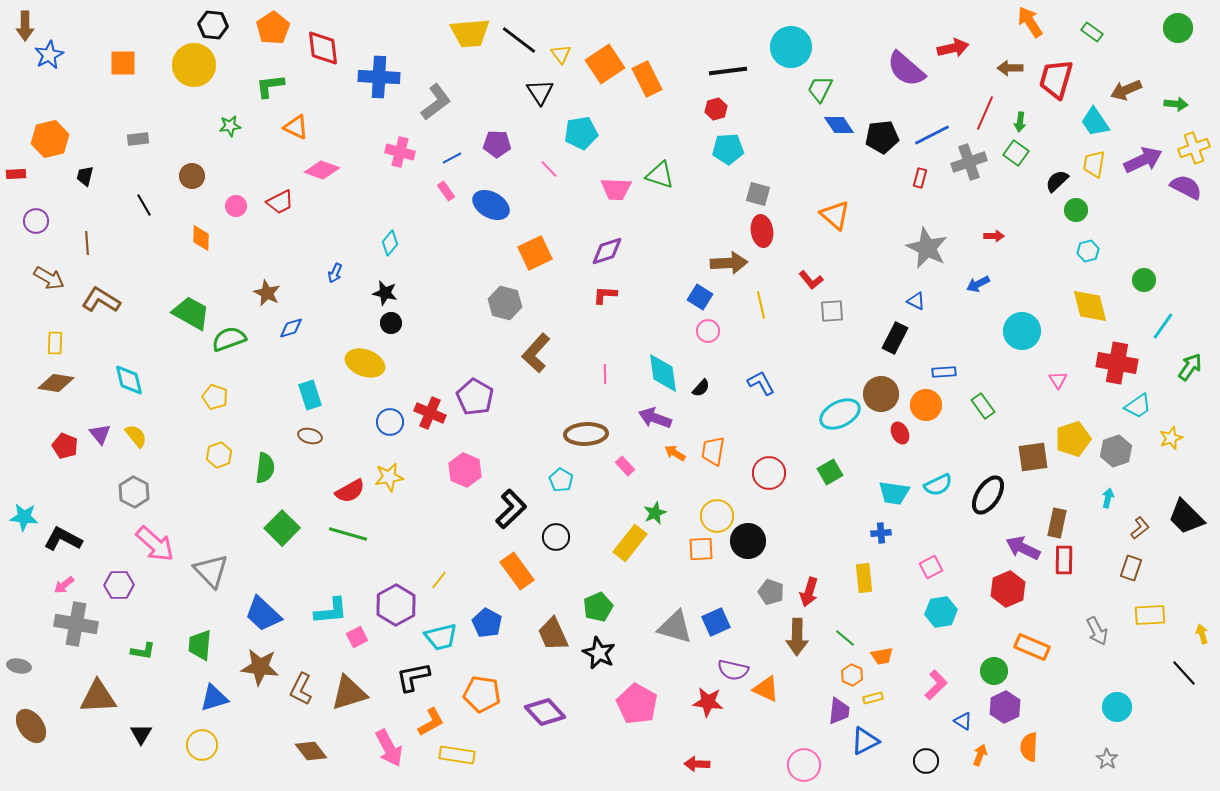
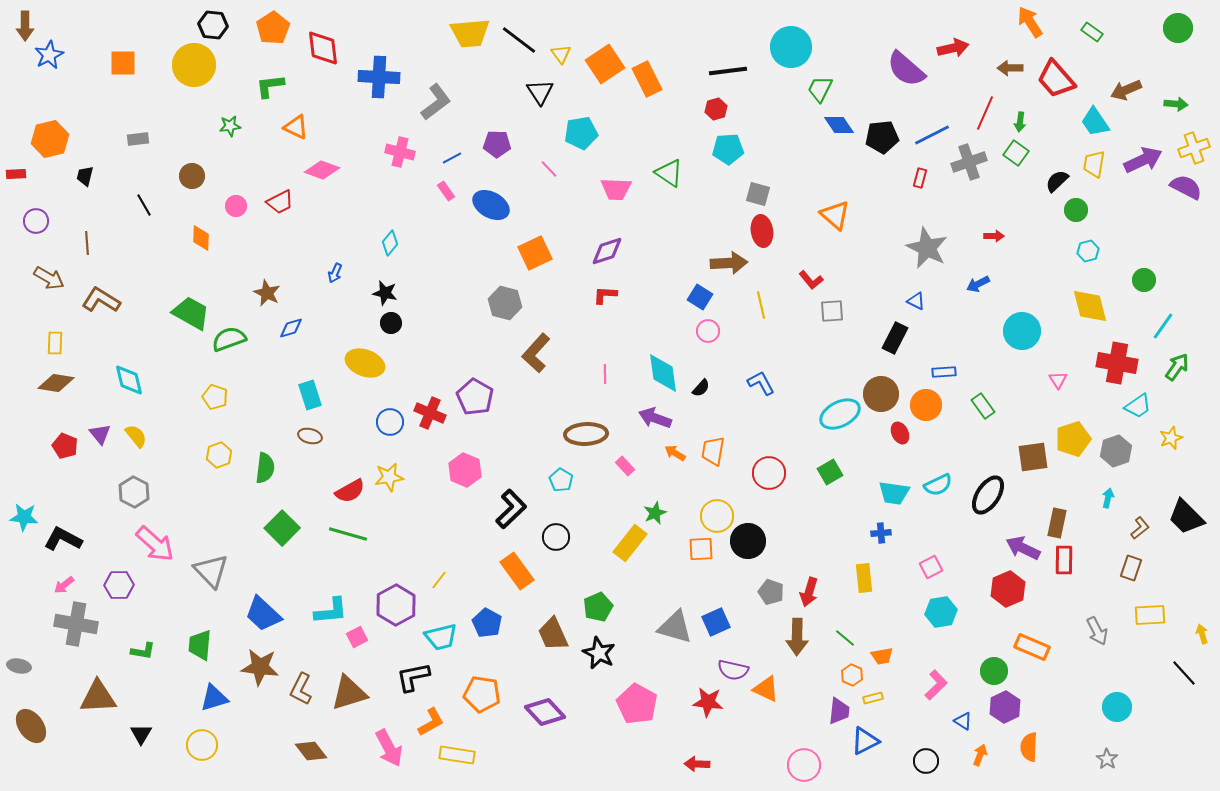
red trapezoid at (1056, 79): rotated 57 degrees counterclockwise
green triangle at (660, 175): moved 9 px right, 2 px up; rotated 16 degrees clockwise
green arrow at (1190, 367): moved 13 px left
